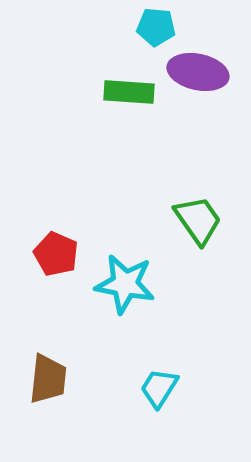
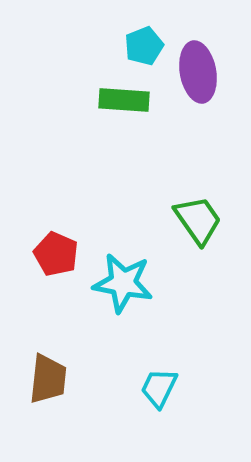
cyan pentagon: moved 12 px left, 19 px down; rotated 27 degrees counterclockwise
purple ellipse: rotated 68 degrees clockwise
green rectangle: moved 5 px left, 8 px down
cyan star: moved 2 px left, 1 px up
cyan trapezoid: rotated 6 degrees counterclockwise
